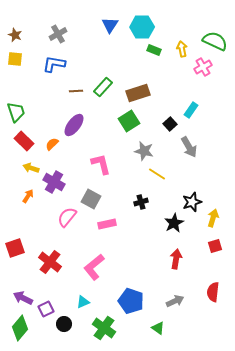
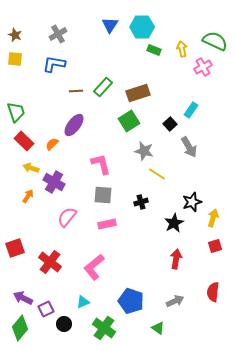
gray square at (91, 199): moved 12 px right, 4 px up; rotated 24 degrees counterclockwise
